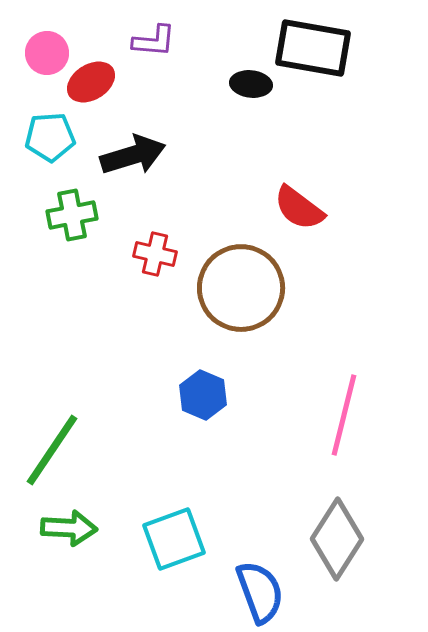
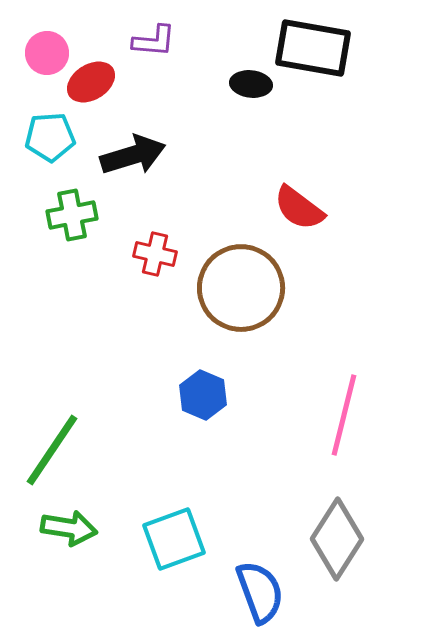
green arrow: rotated 6 degrees clockwise
